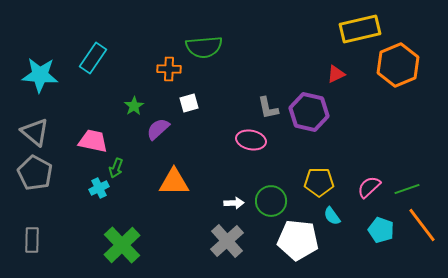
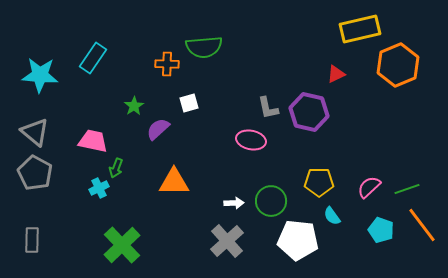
orange cross: moved 2 px left, 5 px up
